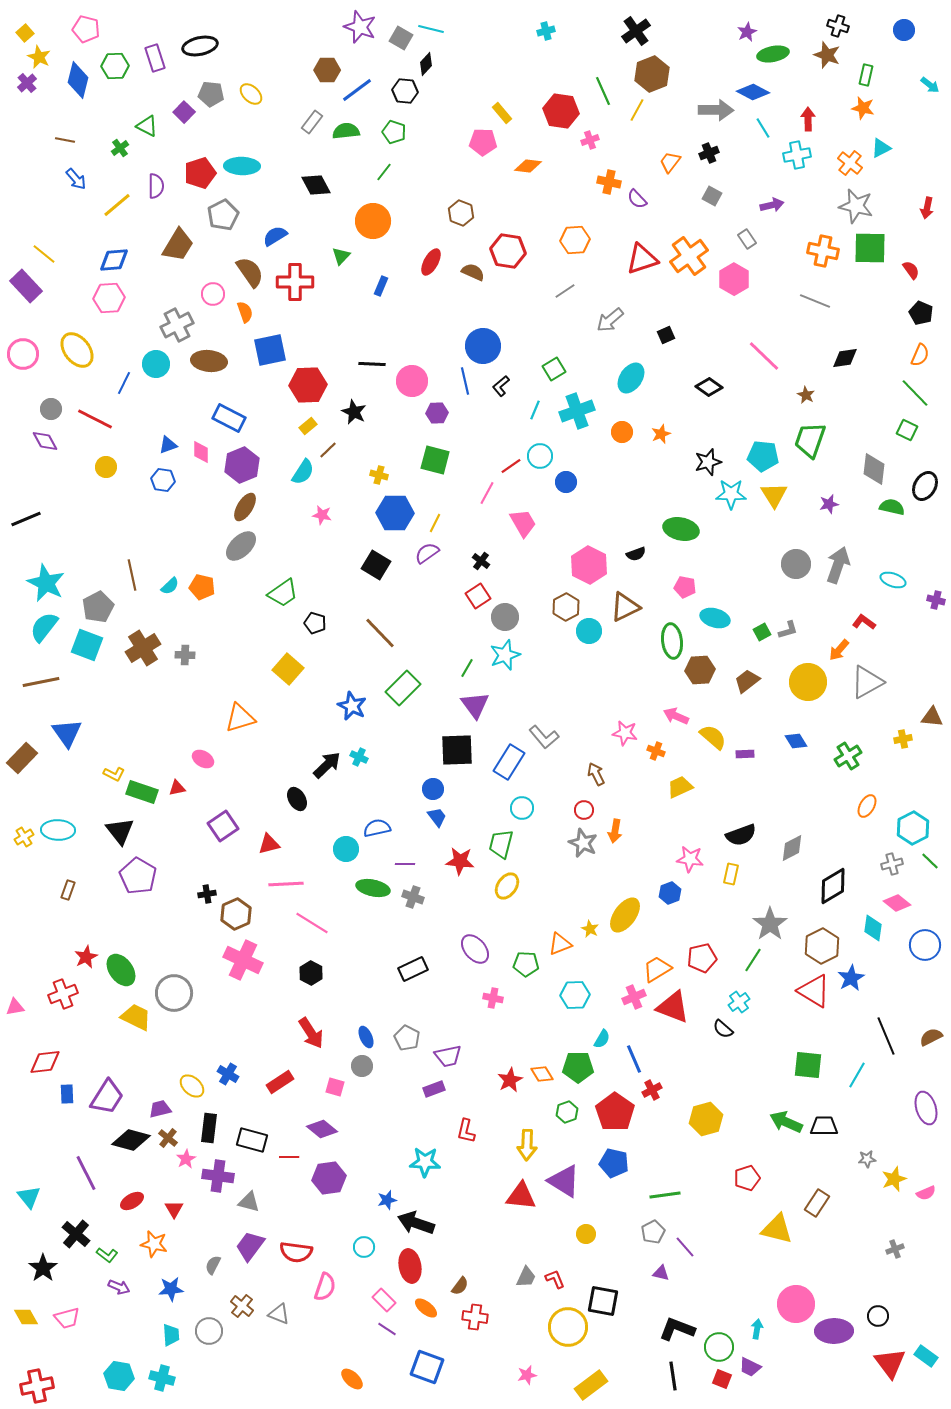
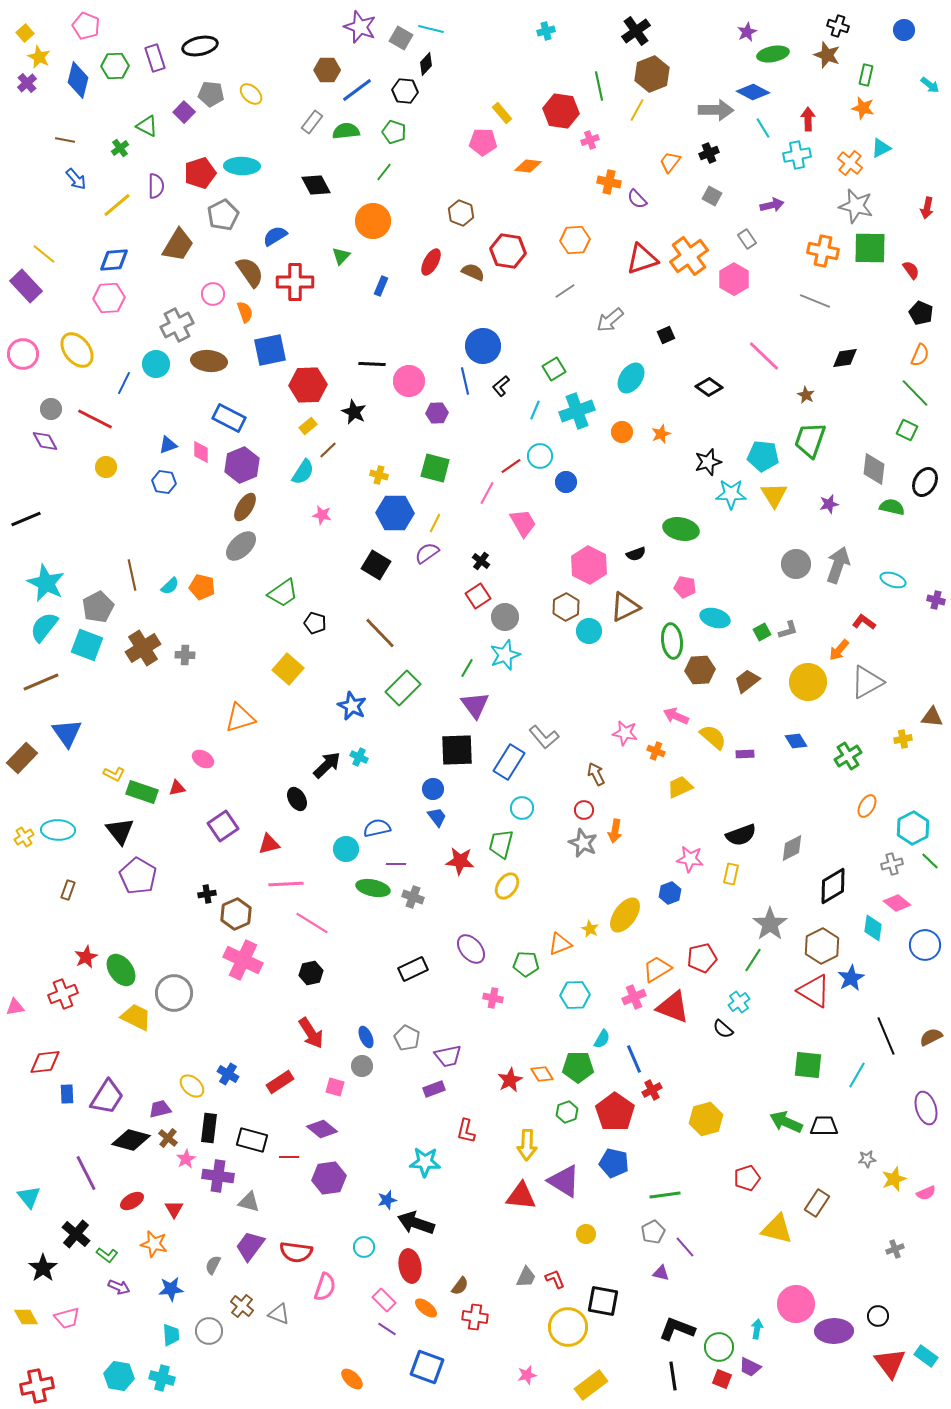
pink pentagon at (86, 29): moved 3 px up; rotated 8 degrees clockwise
green line at (603, 91): moved 4 px left, 5 px up; rotated 12 degrees clockwise
pink circle at (412, 381): moved 3 px left
green square at (435, 460): moved 8 px down
blue hexagon at (163, 480): moved 1 px right, 2 px down
black ellipse at (925, 486): moved 4 px up
brown line at (41, 682): rotated 12 degrees counterclockwise
purple line at (405, 864): moved 9 px left
purple ellipse at (475, 949): moved 4 px left
black hexagon at (311, 973): rotated 20 degrees clockwise
